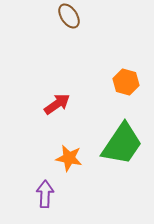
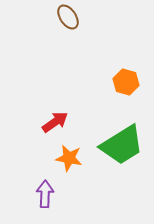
brown ellipse: moved 1 px left, 1 px down
red arrow: moved 2 px left, 18 px down
green trapezoid: moved 1 px down; rotated 24 degrees clockwise
